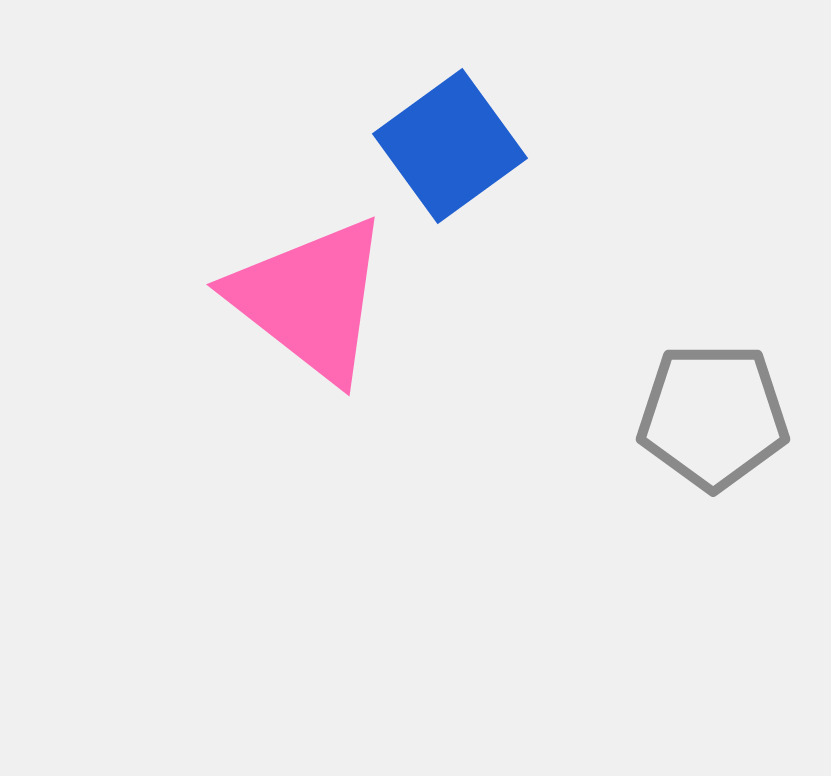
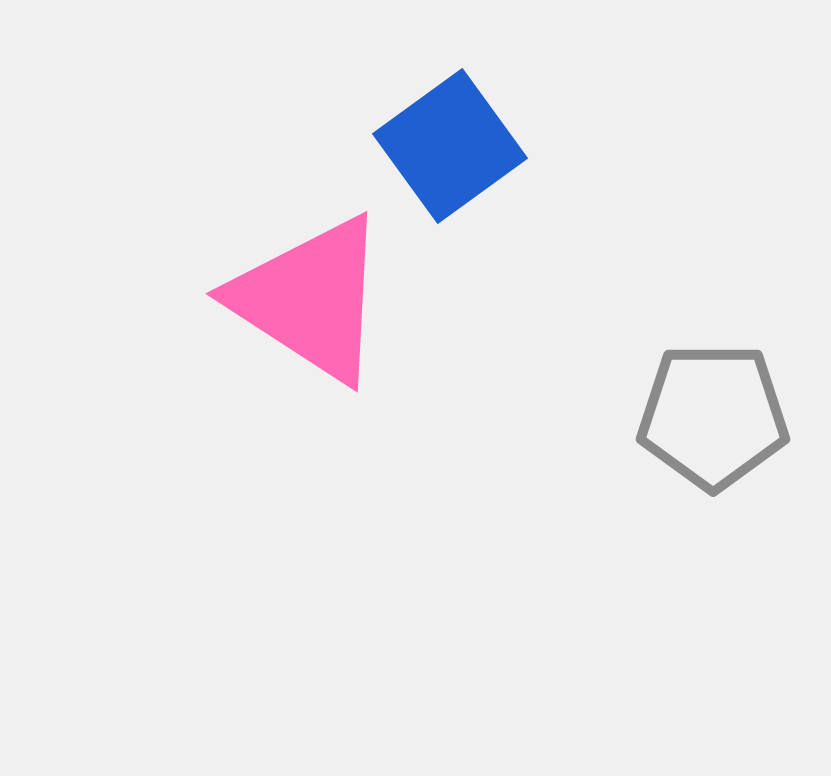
pink triangle: rotated 5 degrees counterclockwise
